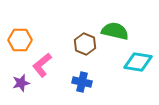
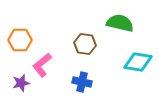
green semicircle: moved 5 px right, 8 px up
brown hexagon: rotated 15 degrees counterclockwise
